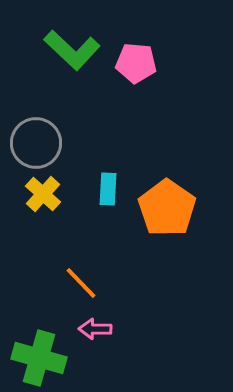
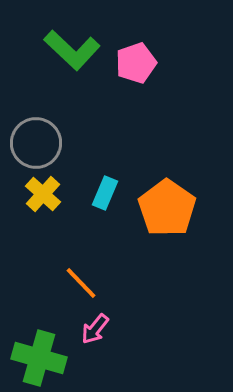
pink pentagon: rotated 24 degrees counterclockwise
cyan rectangle: moved 3 px left, 4 px down; rotated 20 degrees clockwise
pink arrow: rotated 52 degrees counterclockwise
